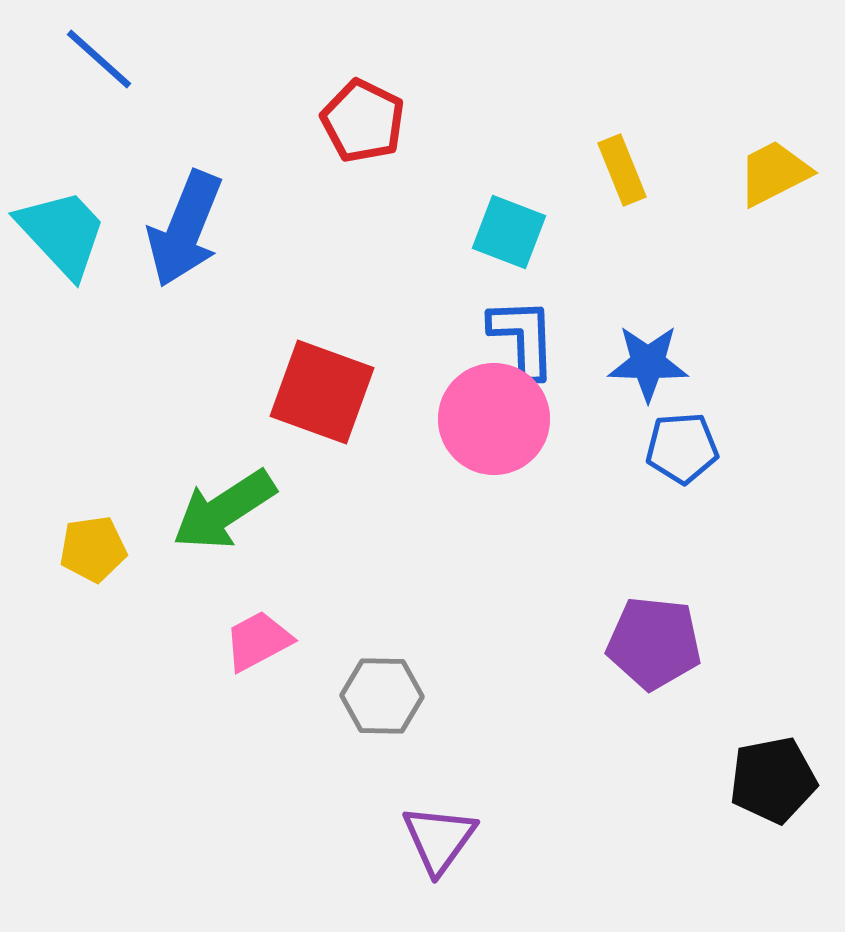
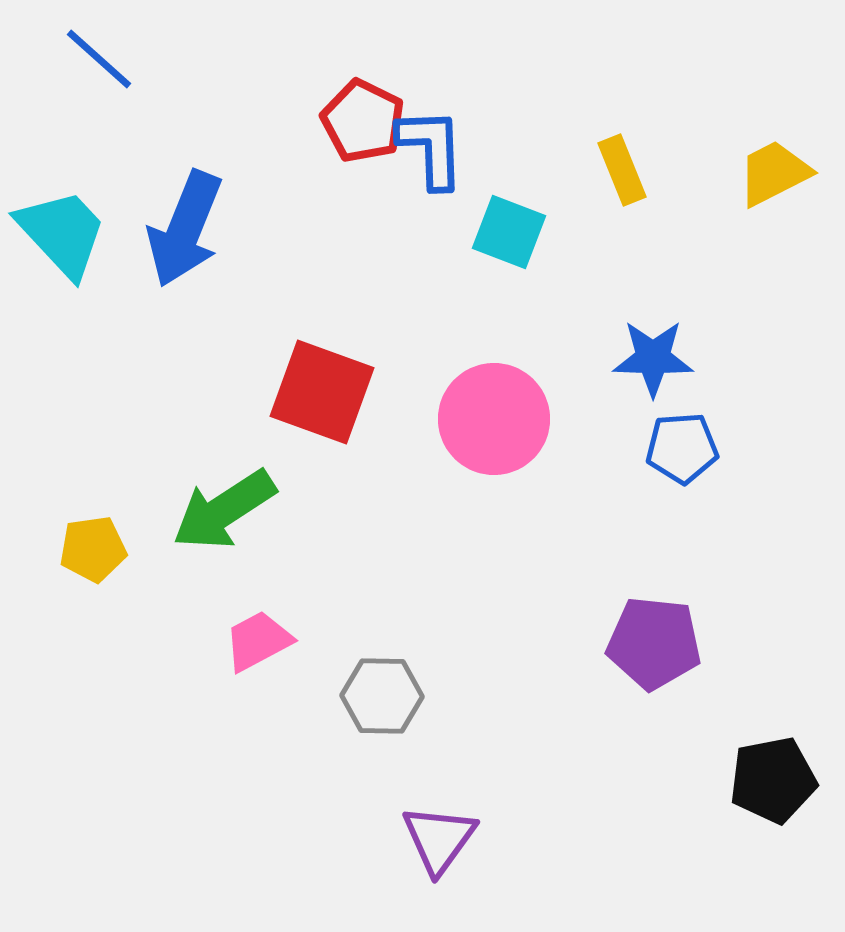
blue L-shape: moved 92 px left, 190 px up
blue star: moved 5 px right, 5 px up
